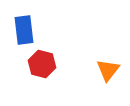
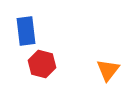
blue rectangle: moved 2 px right, 1 px down
